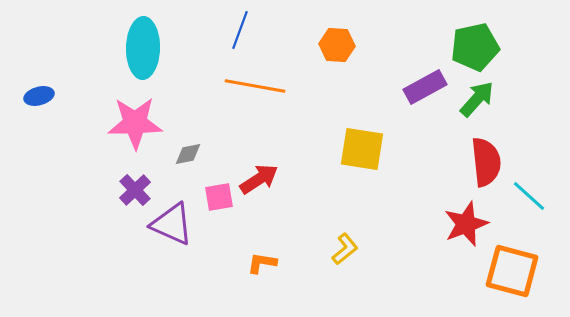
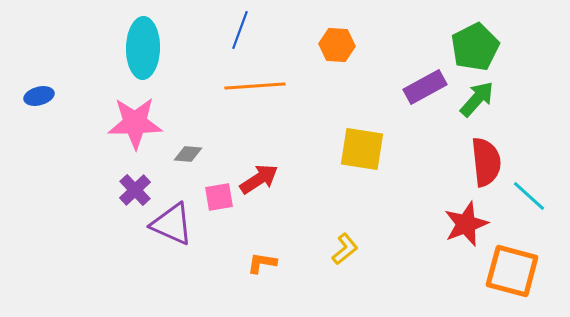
green pentagon: rotated 15 degrees counterclockwise
orange line: rotated 14 degrees counterclockwise
gray diamond: rotated 16 degrees clockwise
